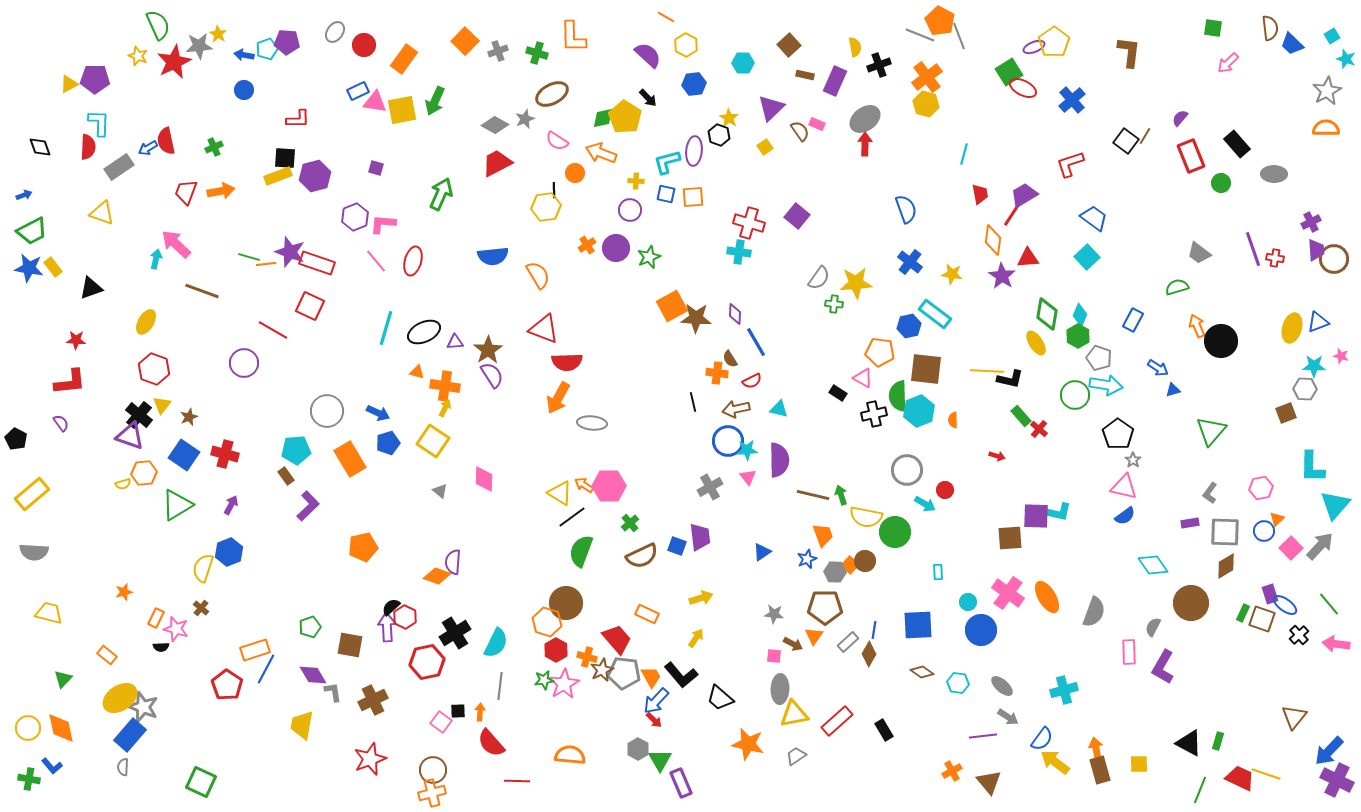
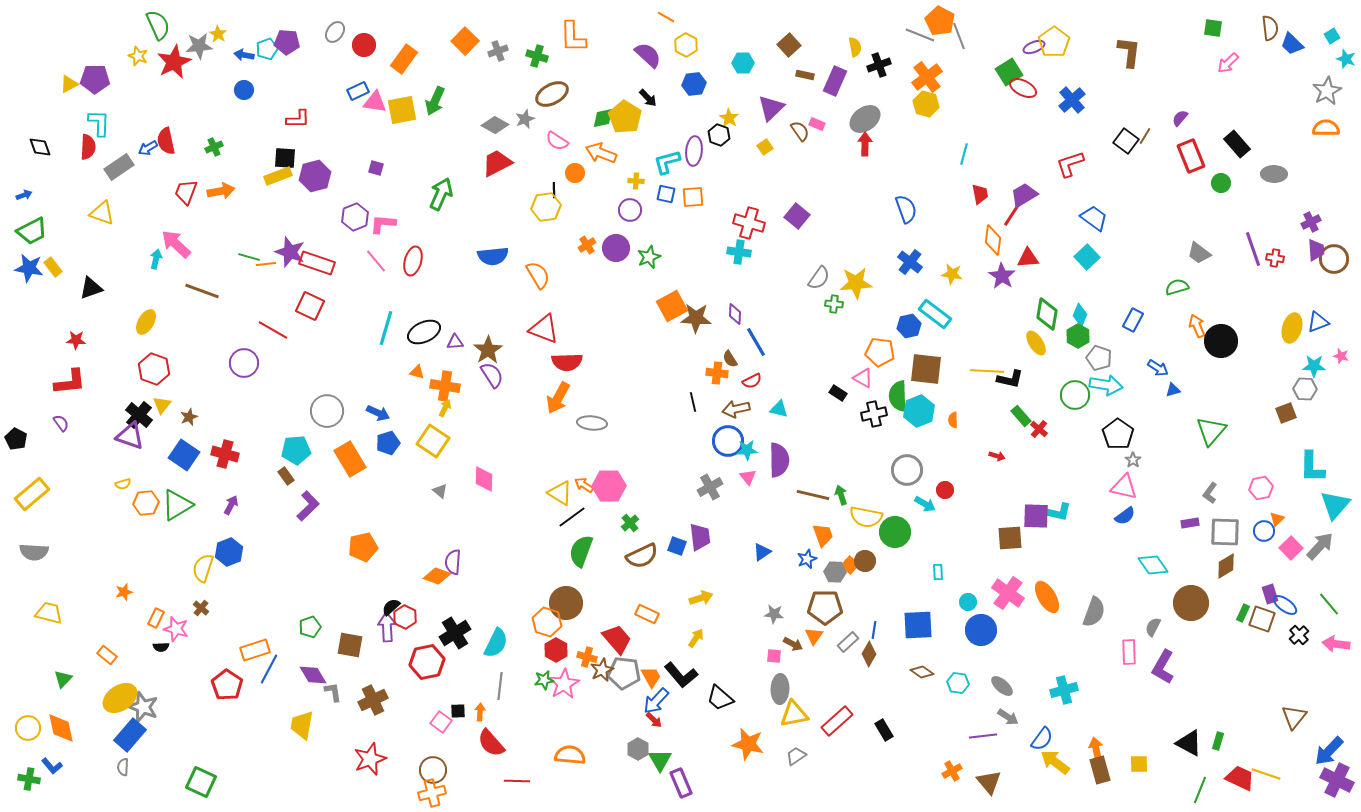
green cross at (537, 53): moved 3 px down
orange hexagon at (144, 473): moved 2 px right, 30 px down
blue line at (266, 669): moved 3 px right
